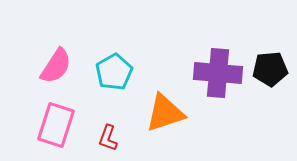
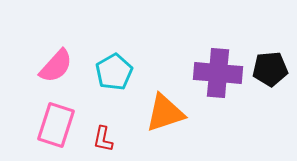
pink semicircle: rotated 9 degrees clockwise
red L-shape: moved 5 px left, 1 px down; rotated 8 degrees counterclockwise
